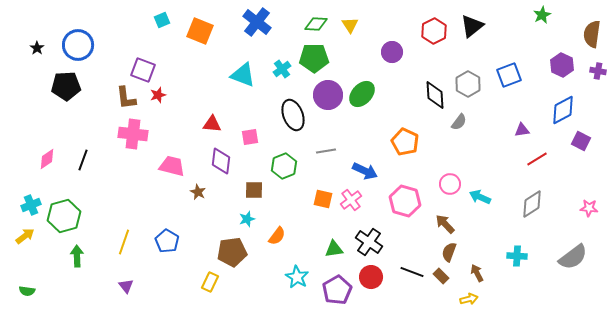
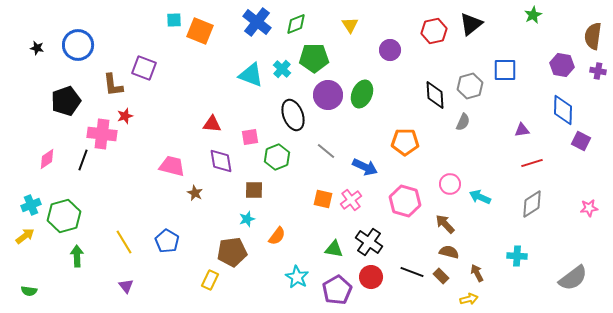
green star at (542, 15): moved 9 px left
cyan square at (162, 20): moved 12 px right; rotated 21 degrees clockwise
green diamond at (316, 24): moved 20 px left; rotated 25 degrees counterclockwise
black triangle at (472, 26): moved 1 px left, 2 px up
red hexagon at (434, 31): rotated 15 degrees clockwise
brown semicircle at (592, 34): moved 1 px right, 2 px down
black star at (37, 48): rotated 24 degrees counterclockwise
purple circle at (392, 52): moved 2 px left, 2 px up
purple hexagon at (562, 65): rotated 15 degrees counterclockwise
cyan cross at (282, 69): rotated 12 degrees counterclockwise
purple square at (143, 70): moved 1 px right, 2 px up
cyan triangle at (243, 75): moved 8 px right
blue square at (509, 75): moved 4 px left, 5 px up; rotated 20 degrees clockwise
gray hexagon at (468, 84): moved 2 px right, 2 px down; rotated 15 degrees clockwise
black pentagon at (66, 86): moved 15 px down; rotated 16 degrees counterclockwise
green ellipse at (362, 94): rotated 20 degrees counterclockwise
red star at (158, 95): moved 33 px left, 21 px down
brown L-shape at (126, 98): moved 13 px left, 13 px up
blue diamond at (563, 110): rotated 60 degrees counterclockwise
gray semicircle at (459, 122): moved 4 px right; rotated 12 degrees counterclockwise
pink cross at (133, 134): moved 31 px left
orange pentagon at (405, 142): rotated 24 degrees counterclockwise
gray line at (326, 151): rotated 48 degrees clockwise
red line at (537, 159): moved 5 px left, 4 px down; rotated 15 degrees clockwise
purple diamond at (221, 161): rotated 16 degrees counterclockwise
green hexagon at (284, 166): moved 7 px left, 9 px up
blue arrow at (365, 171): moved 4 px up
brown star at (198, 192): moved 3 px left, 1 px down
pink star at (589, 208): rotated 12 degrees counterclockwise
yellow line at (124, 242): rotated 50 degrees counterclockwise
green triangle at (334, 249): rotated 18 degrees clockwise
brown semicircle at (449, 252): rotated 84 degrees clockwise
gray semicircle at (573, 257): moved 21 px down
yellow rectangle at (210, 282): moved 2 px up
green semicircle at (27, 291): moved 2 px right
